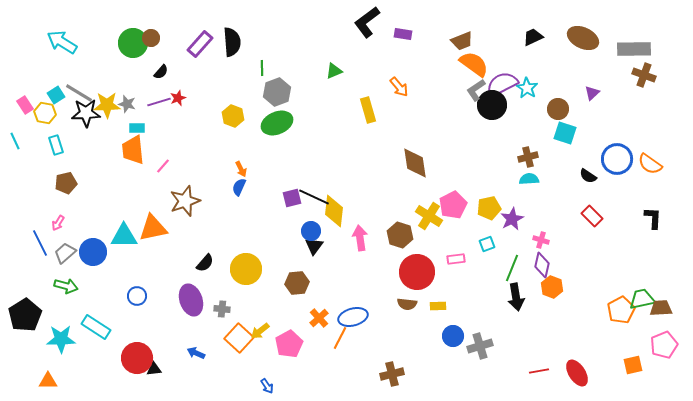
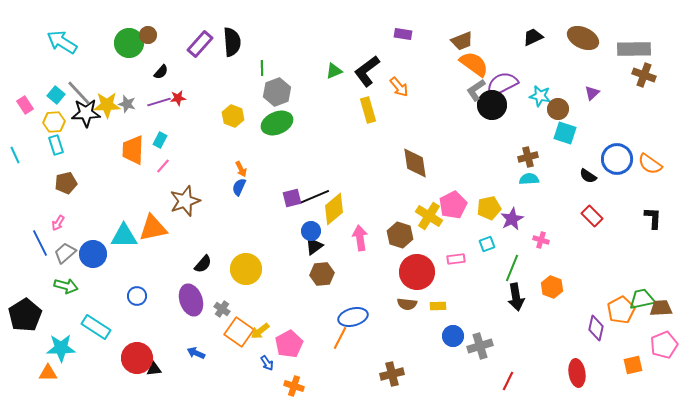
black L-shape at (367, 22): moved 49 px down
brown circle at (151, 38): moved 3 px left, 3 px up
green circle at (133, 43): moved 4 px left
cyan star at (527, 88): moved 13 px right, 8 px down; rotated 20 degrees counterclockwise
gray line at (79, 93): rotated 16 degrees clockwise
cyan square at (56, 95): rotated 18 degrees counterclockwise
red star at (178, 98): rotated 14 degrees clockwise
yellow hexagon at (45, 113): moved 9 px right, 9 px down; rotated 15 degrees counterclockwise
cyan rectangle at (137, 128): moved 23 px right, 12 px down; rotated 63 degrees counterclockwise
cyan line at (15, 141): moved 14 px down
orange trapezoid at (133, 150): rotated 8 degrees clockwise
black line at (314, 197): rotated 48 degrees counterclockwise
yellow diamond at (334, 211): moved 2 px up; rotated 44 degrees clockwise
black triangle at (314, 246): rotated 18 degrees clockwise
blue circle at (93, 252): moved 2 px down
black semicircle at (205, 263): moved 2 px left, 1 px down
purple diamond at (542, 265): moved 54 px right, 63 px down
brown hexagon at (297, 283): moved 25 px right, 9 px up
gray cross at (222, 309): rotated 28 degrees clockwise
orange cross at (319, 318): moved 25 px left, 68 px down; rotated 30 degrees counterclockwise
orange square at (239, 338): moved 6 px up; rotated 8 degrees counterclockwise
cyan star at (61, 339): moved 9 px down
red line at (539, 371): moved 31 px left, 10 px down; rotated 54 degrees counterclockwise
red ellipse at (577, 373): rotated 24 degrees clockwise
orange triangle at (48, 381): moved 8 px up
blue arrow at (267, 386): moved 23 px up
